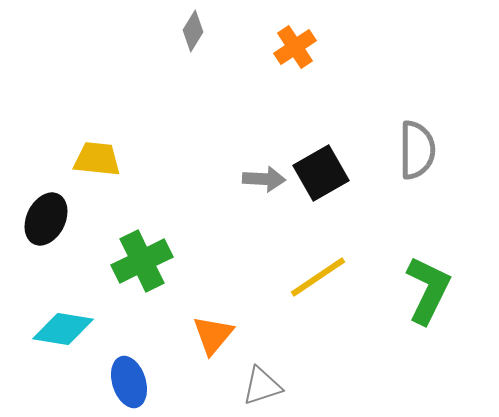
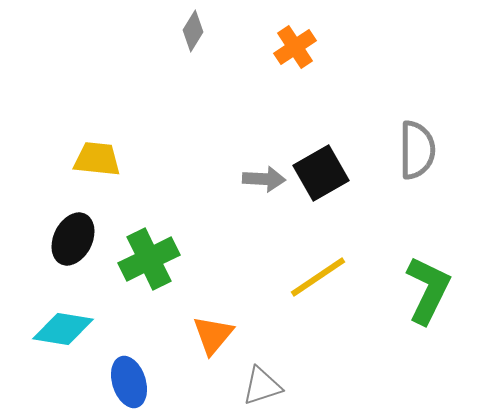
black ellipse: moved 27 px right, 20 px down
green cross: moved 7 px right, 2 px up
